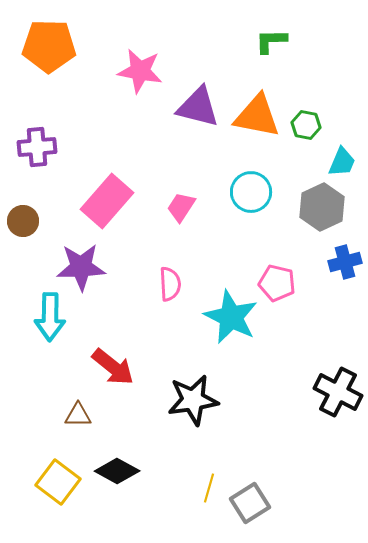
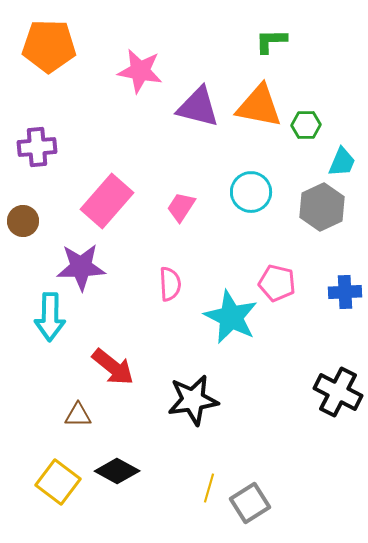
orange triangle: moved 2 px right, 10 px up
green hexagon: rotated 12 degrees counterclockwise
blue cross: moved 30 px down; rotated 12 degrees clockwise
